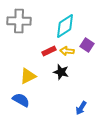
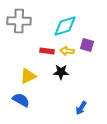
cyan diamond: rotated 15 degrees clockwise
purple square: rotated 16 degrees counterclockwise
red rectangle: moved 2 px left; rotated 32 degrees clockwise
black star: rotated 14 degrees counterclockwise
